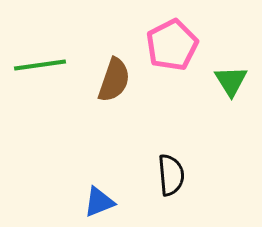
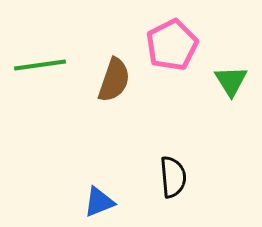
black semicircle: moved 2 px right, 2 px down
